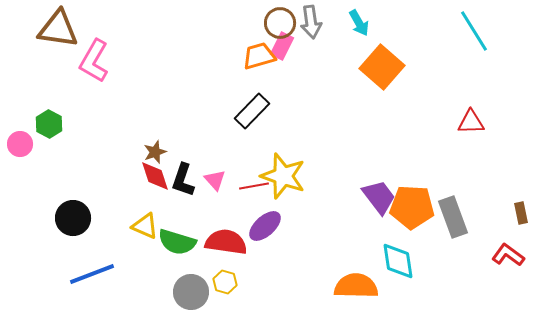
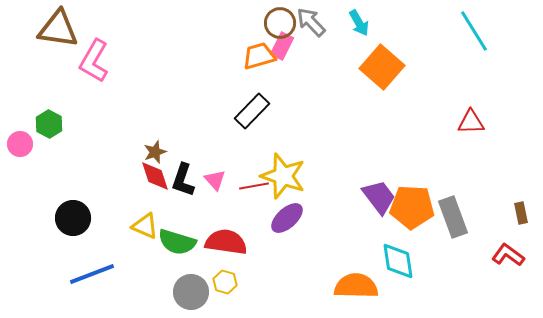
gray arrow: rotated 144 degrees clockwise
purple ellipse: moved 22 px right, 8 px up
